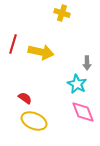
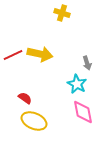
red line: moved 11 px down; rotated 48 degrees clockwise
yellow arrow: moved 1 px left, 2 px down
gray arrow: rotated 16 degrees counterclockwise
pink diamond: rotated 10 degrees clockwise
